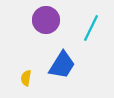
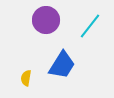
cyan line: moved 1 px left, 2 px up; rotated 12 degrees clockwise
